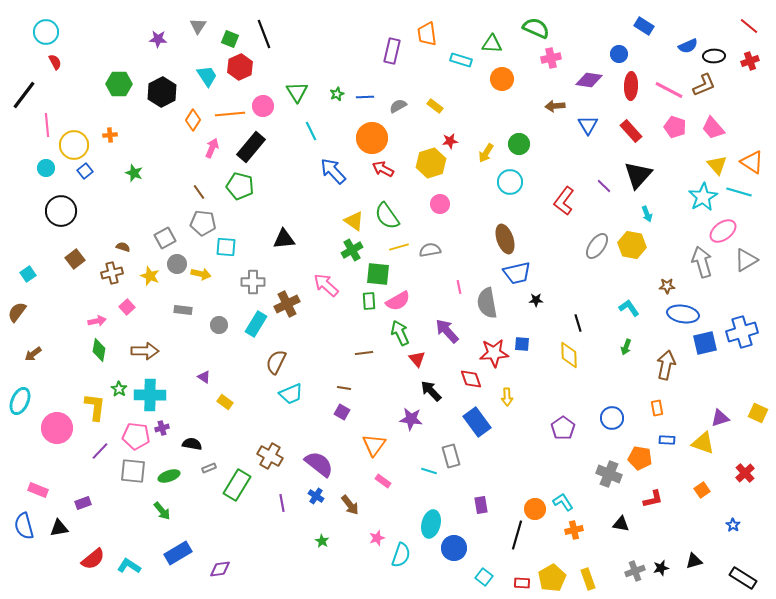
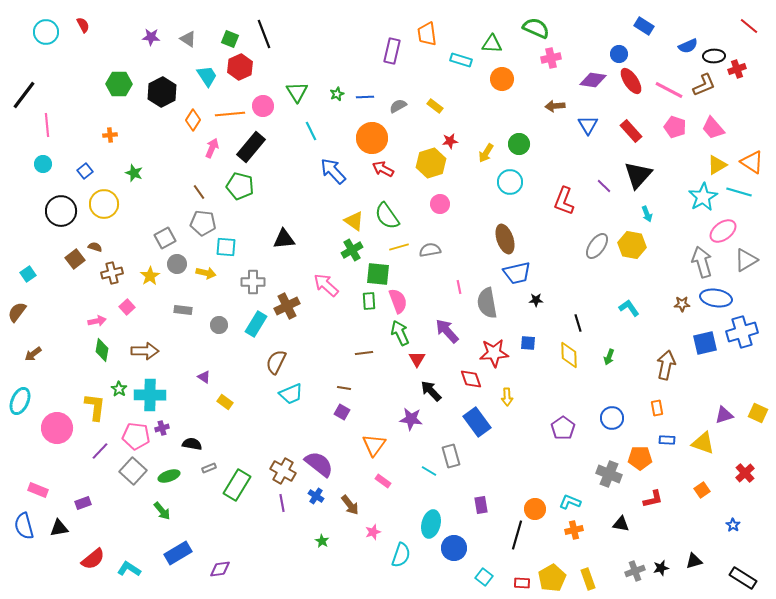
gray triangle at (198, 26): moved 10 px left, 13 px down; rotated 30 degrees counterclockwise
purple star at (158, 39): moved 7 px left, 2 px up
red cross at (750, 61): moved 13 px left, 8 px down
red semicircle at (55, 62): moved 28 px right, 37 px up
purple diamond at (589, 80): moved 4 px right
red ellipse at (631, 86): moved 5 px up; rotated 36 degrees counterclockwise
yellow circle at (74, 145): moved 30 px right, 59 px down
yellow triangle at (717, 165): rotated 40 degrees clockwise
cyan circle at (46, 168): moved 3 px left, 4 px up
red L-shape at (564, 201): rotated 16 degrees counterclockwise
brown semicircle at (123, 247): moved 28 px left
yellow arrow at (201, 274): moved 5 px right, 1 px up
yellow star at (150, 276): rotated 18 degrees clockwise
brown star at (667, 286): moved 15 px right, 18 px down
pink semicircle at (398, 301): rotated 80 degrees counterclockwise
brown cross at (287, 304): moved 2 px down
blue ellipse at (683, 314): moved 33 px right, 16 px up
blue square at (522, 344): moved 6 px right, 1 px up
green arrow at (626, 347): moved 17 px left, 10 px down
green diamond at (99, 350): moved 3 px right
red triangle at (417, 359): rotated 12 degrees clockwise
purple triangle at (720, 418): moved 4 px right, 3 px up
brown cross at (270, 456): moved 13 px right, 15 px down
orange pentagon at (640, 458): rotated 10 degrees counterclockwise
gray square at (133, 471): rotated 36 degrees clockwise
cyan line at (429, 471): rotated 14 degrees clockwise
cyan L-shape at (563, 502): moved 7 px right; rotated 35 degrees counterclockwise
pink star at (377, 538): moved 4 px left, 6 px up
cyan L-shape at (129, 566): moved 3 px down
